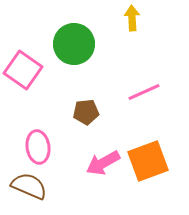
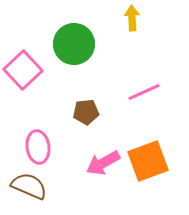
pink square: rotated 12 degrees clockwise
